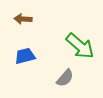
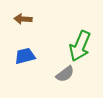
green arrow: rotated 72 degrees clockwise
gray semicircle: moved 4 px up; rotated 12 degrees clockwise
